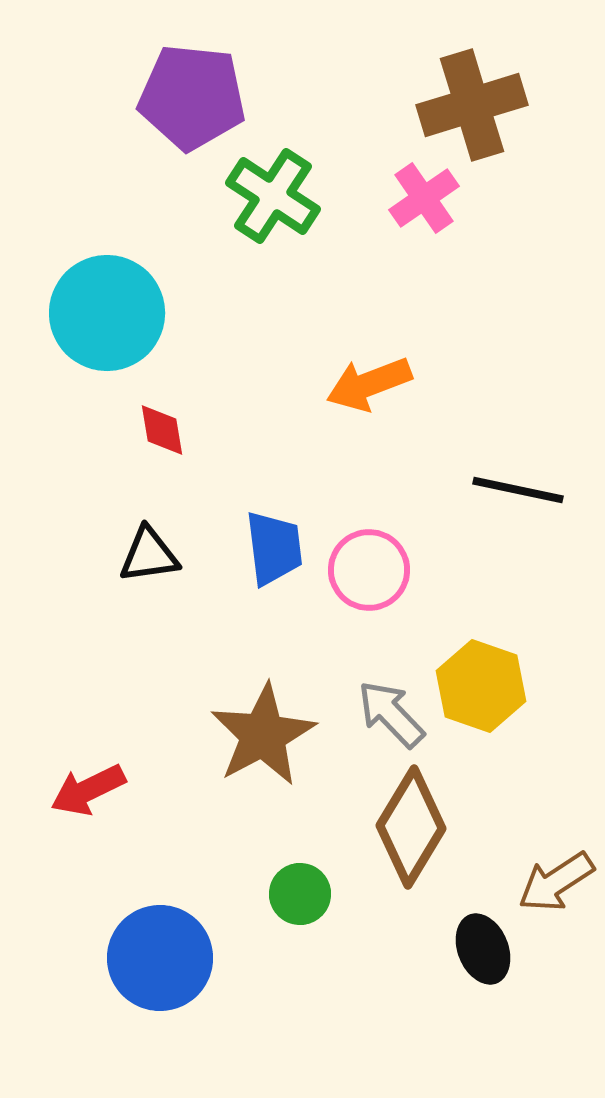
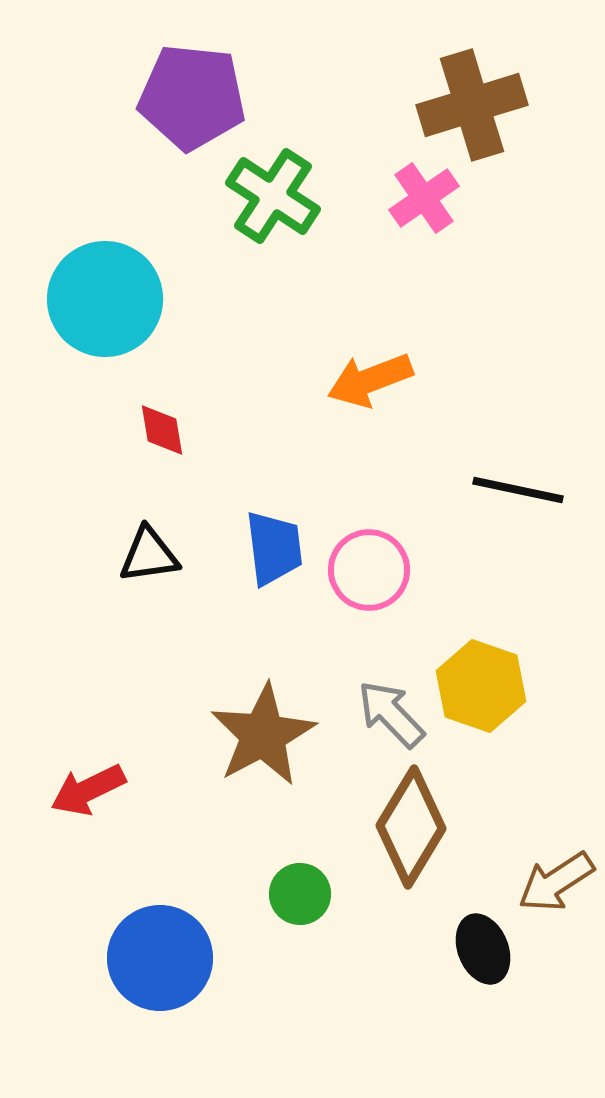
cyan circle: moved 2 px left, 14 px up
orange arrow: moved 1 px right, 4 px up
